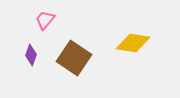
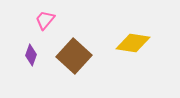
brown square: moved 2 px up; rotated 8 degrees clockwise
